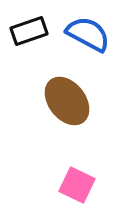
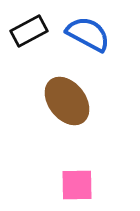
black rectangle: rotated 9 degrees counterclockwise
pink square: rotated 27 degrees counterclockwise
